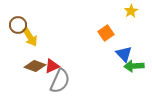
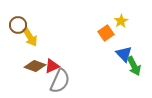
yellow star: moved 10 px left, 10 px down
green arrow: rotated 114 degrees counterclockwise
